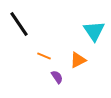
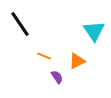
black line: moved 1 px right
orange triangle: moved 1 px left, 1 px down
